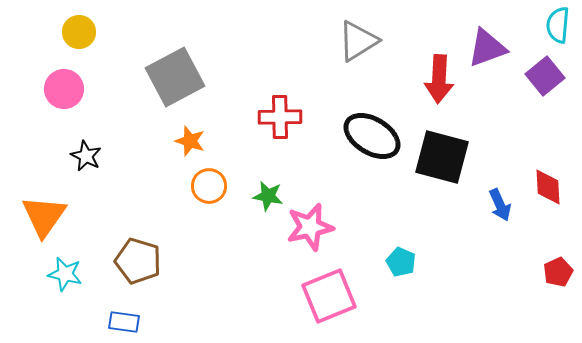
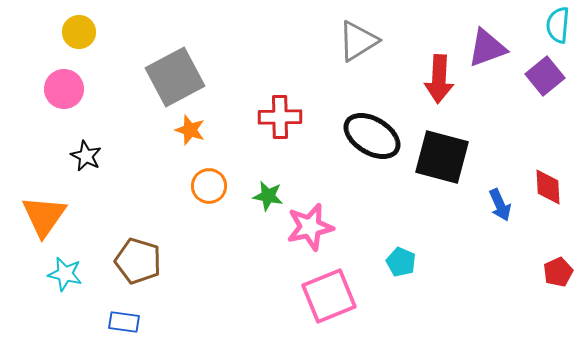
orange star: moved 11 px up
